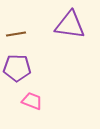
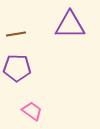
purple triangle: rotated 8 degrees counterclockwise
pink trapezoid: moved 10 px down; rotated 15 degrees clockwise
